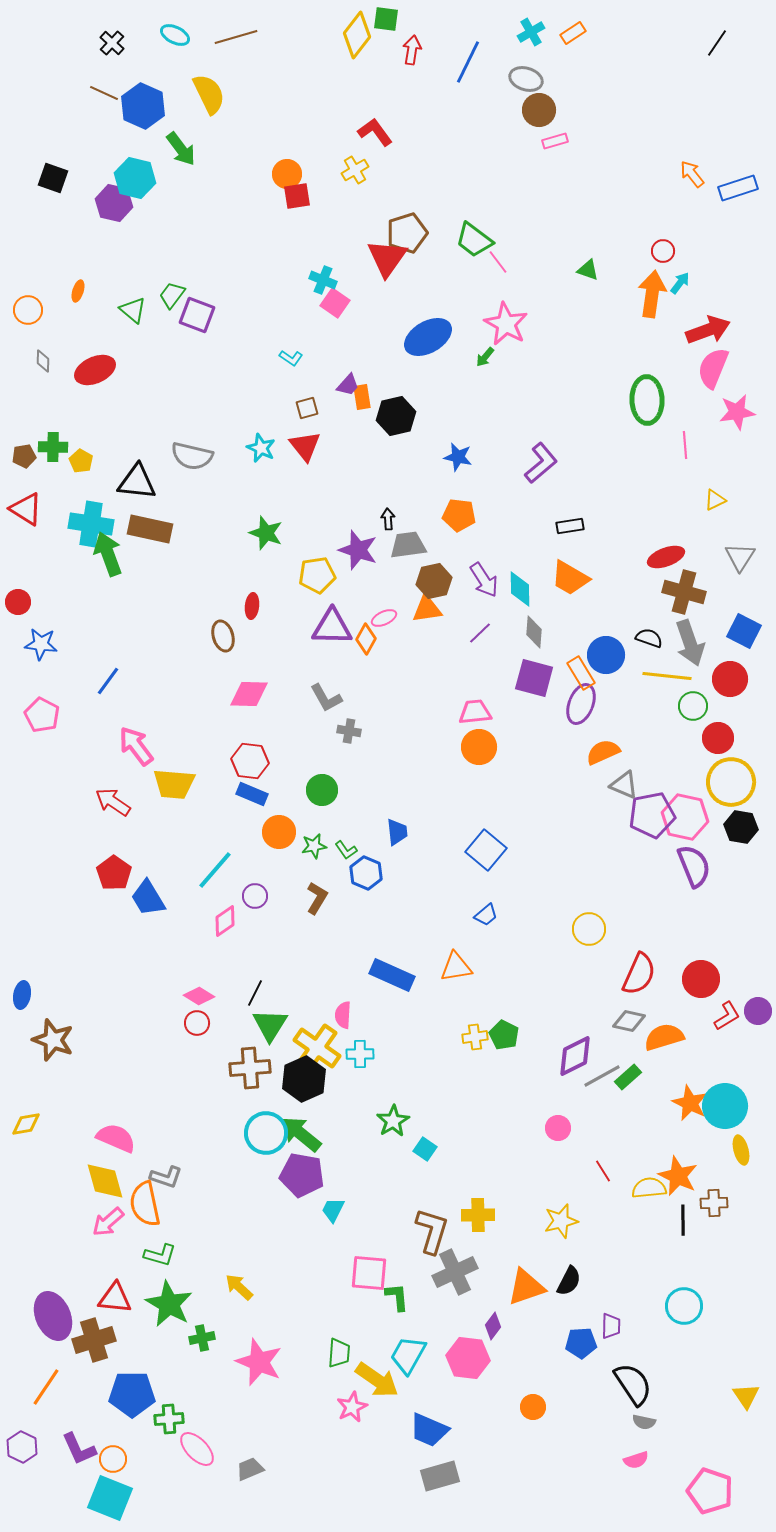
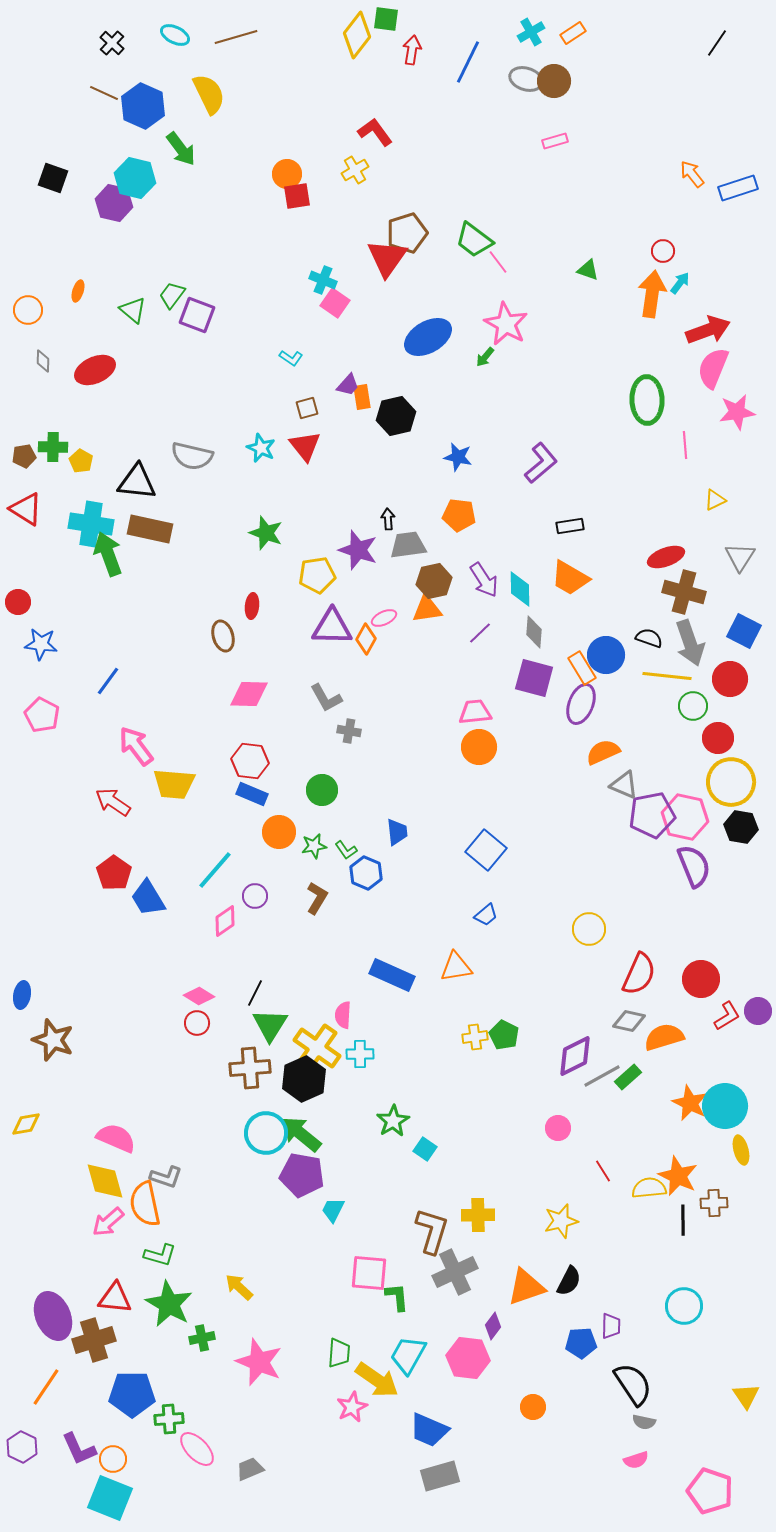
brown circle at (539, 110): moved 15 px right, 29 px up
orange rectangle at (581, 673): moved 1 px right, 5 px up
